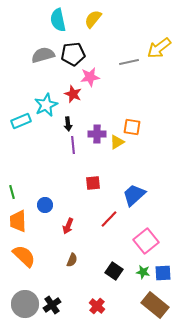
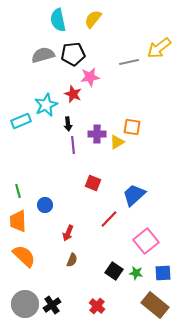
red square: rotated 28 degrees clockwise
green line: moved 6 px right, 1 px up
red arrow: moved 7 px down
green star: moved 7 px left, 1 px down
